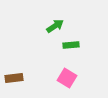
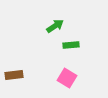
brown rectangle: moved 3 px up
